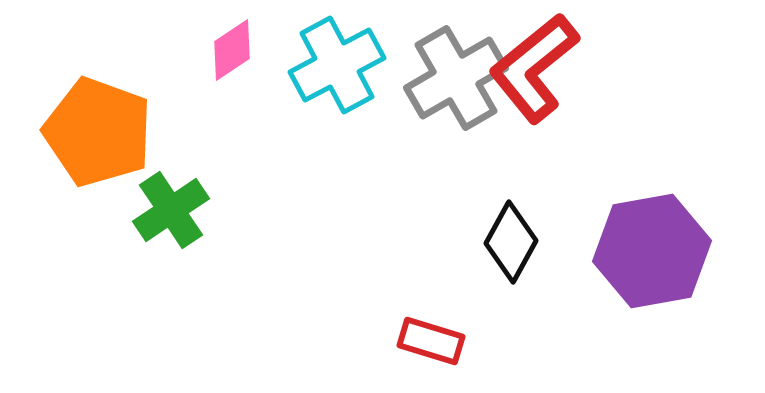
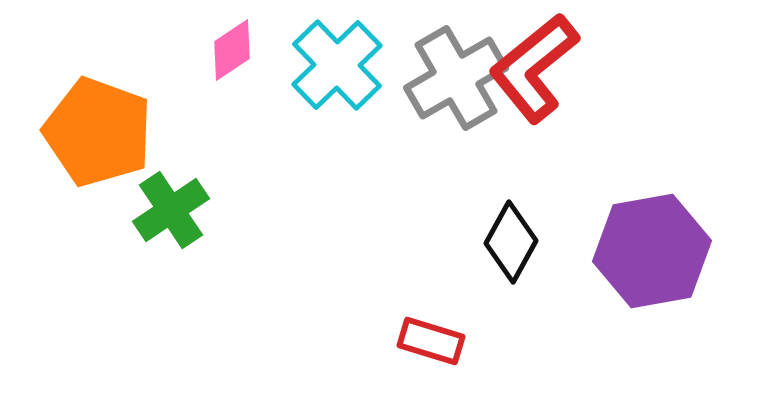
cyan cross: rotated 16 degrees counterclockwise
